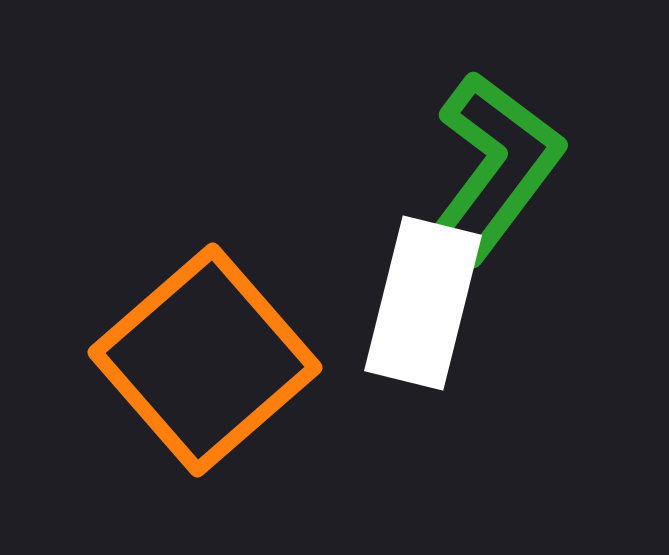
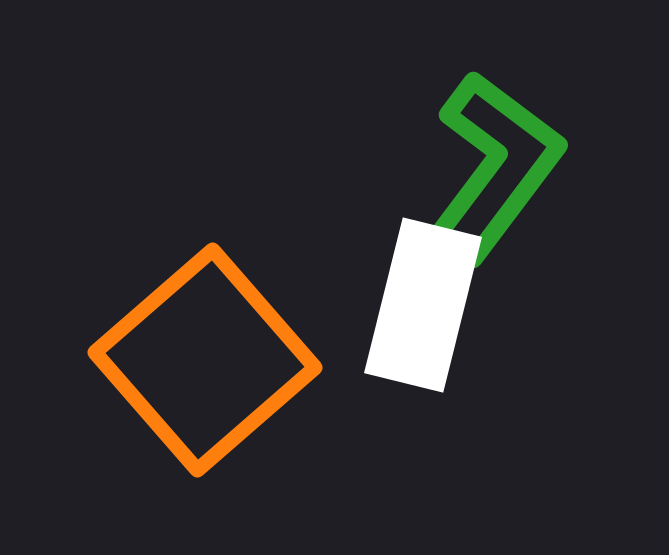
white rectangle: moved 2 px down
